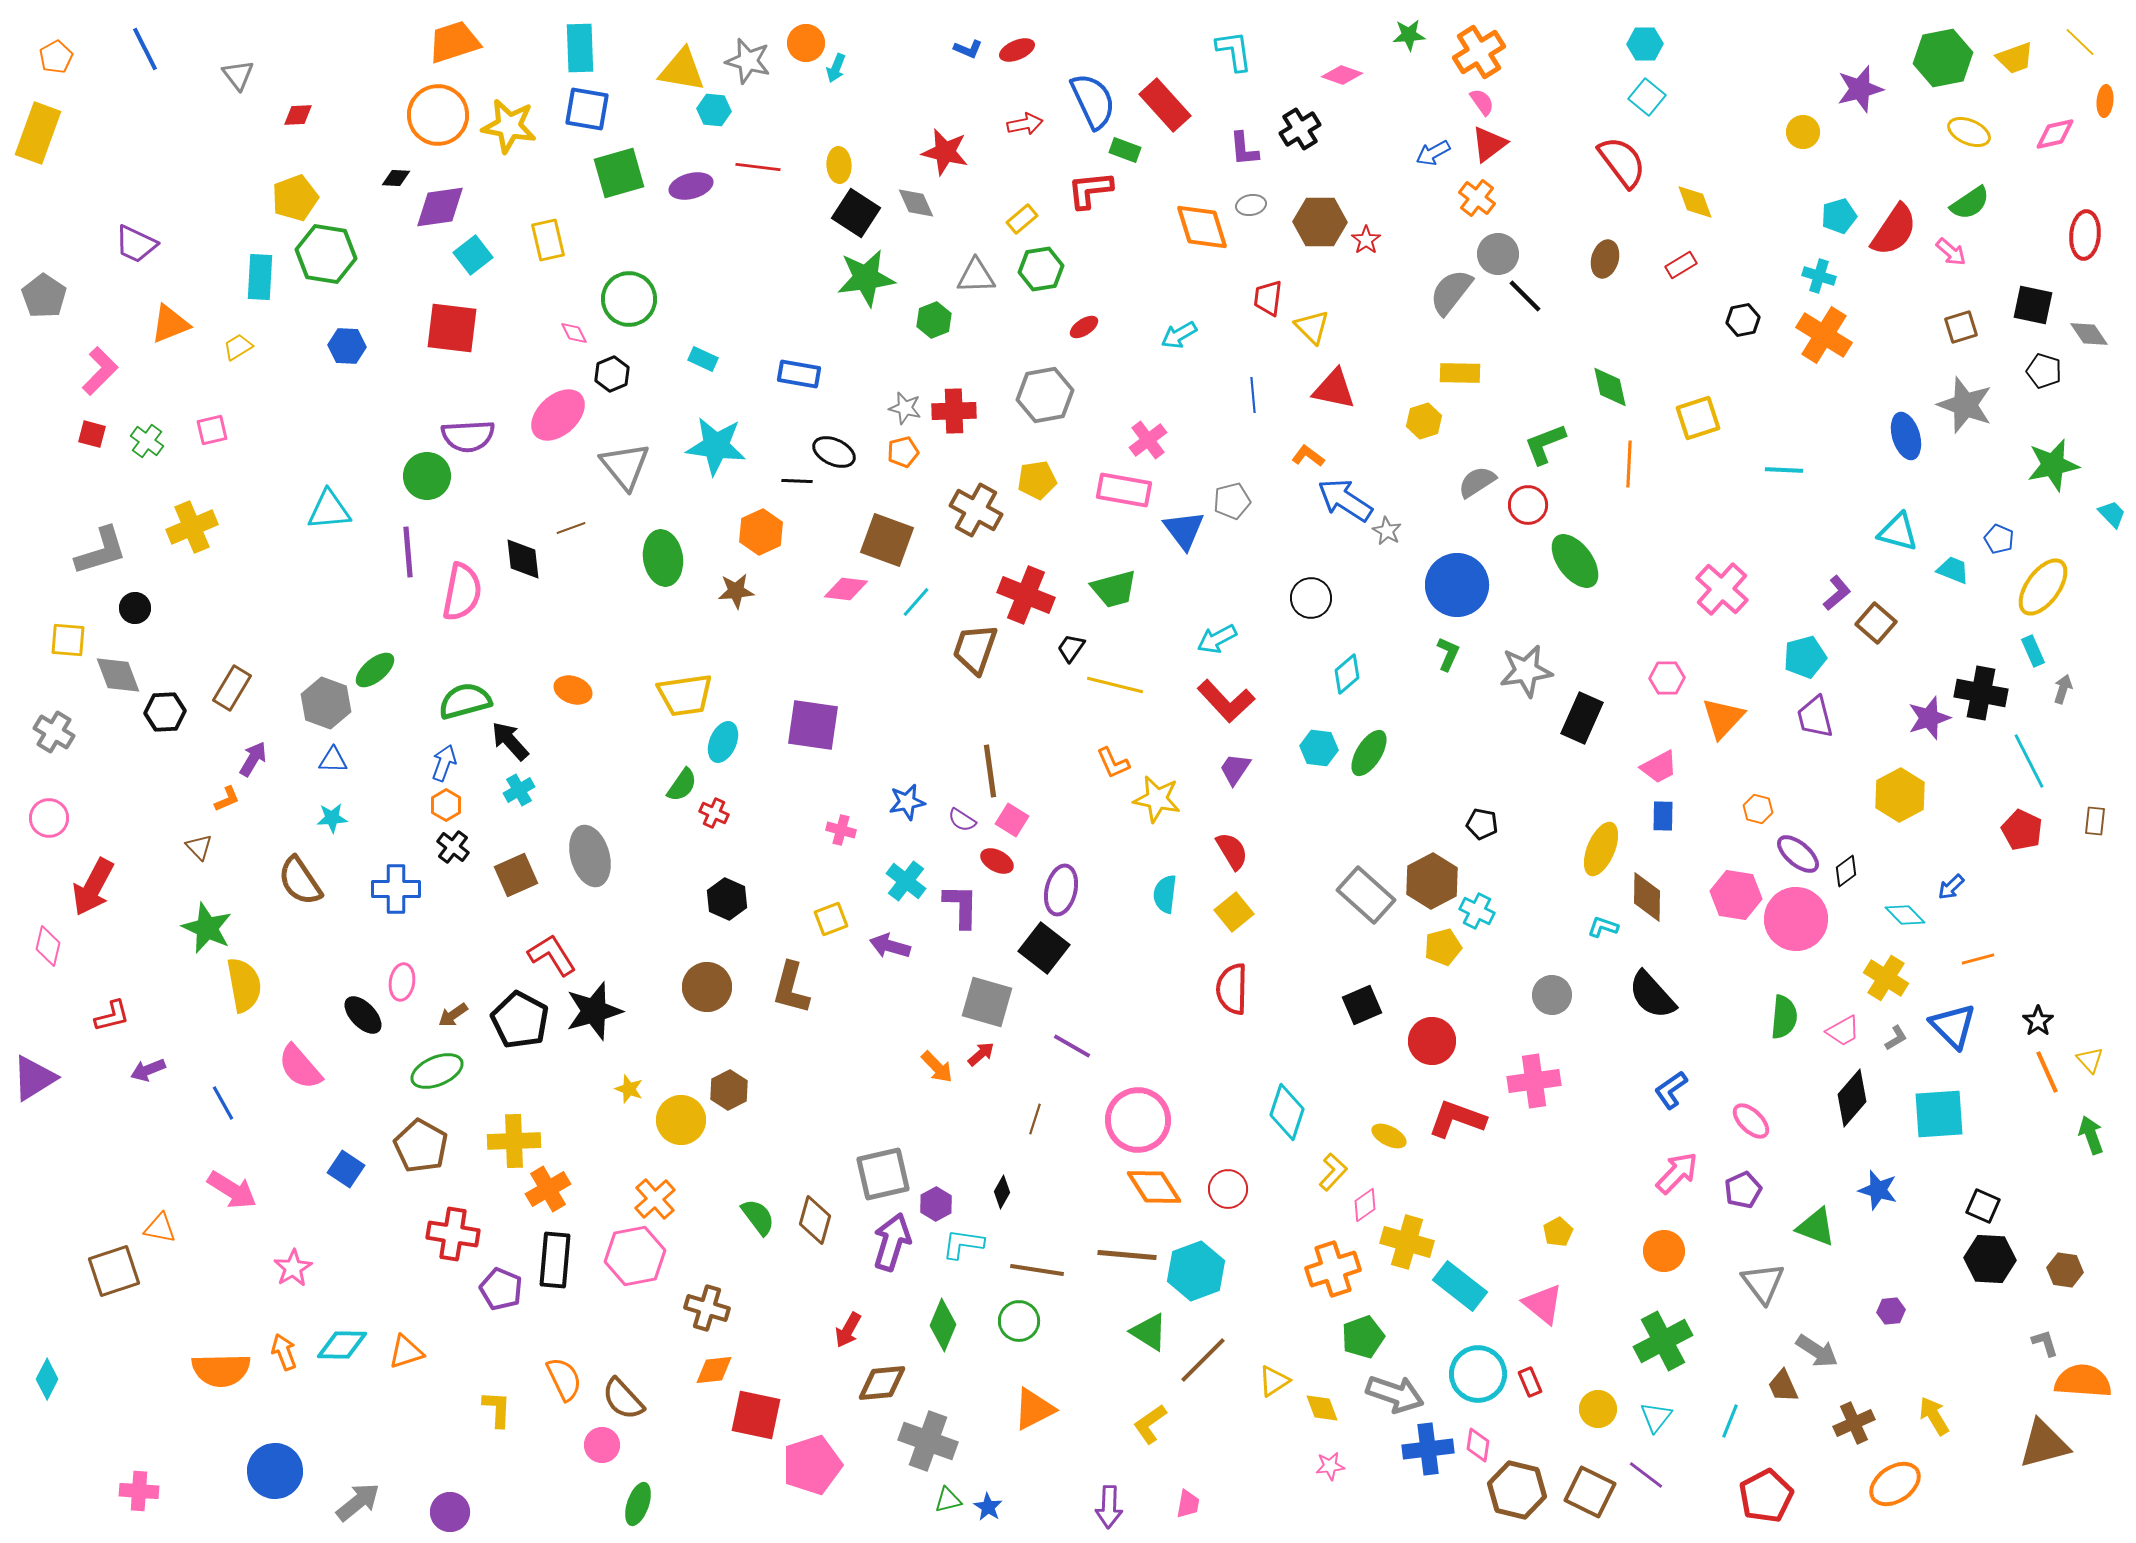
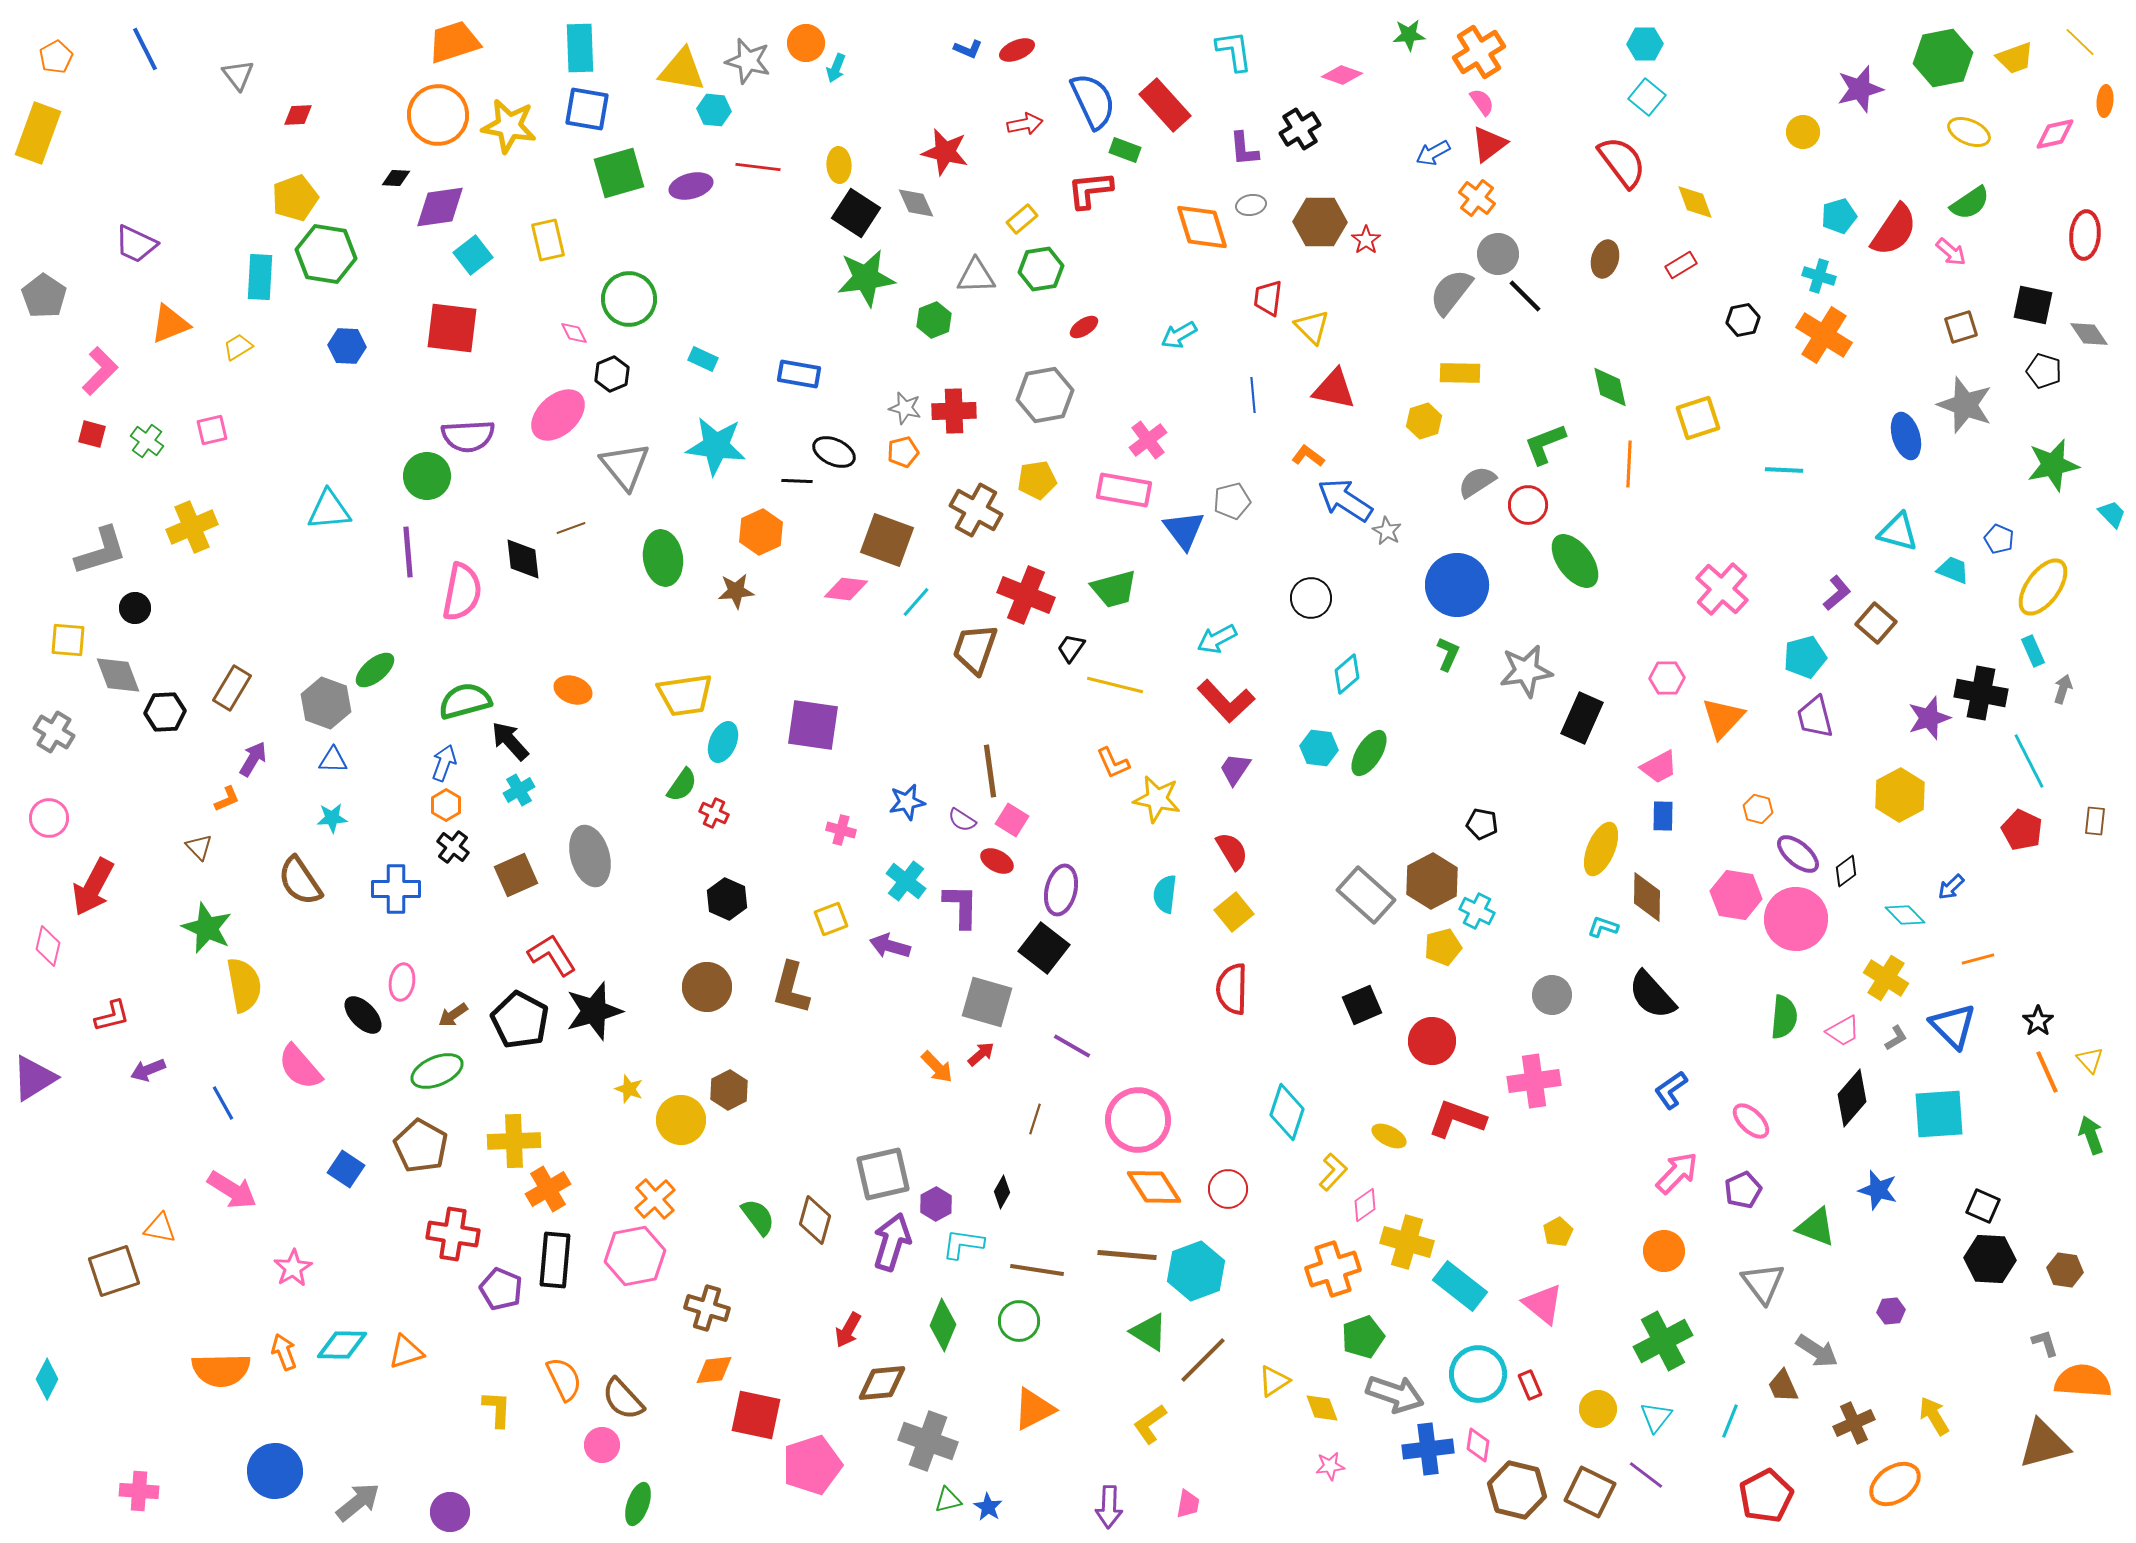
red rectangle at (1530, 1382): moved 3 px down
